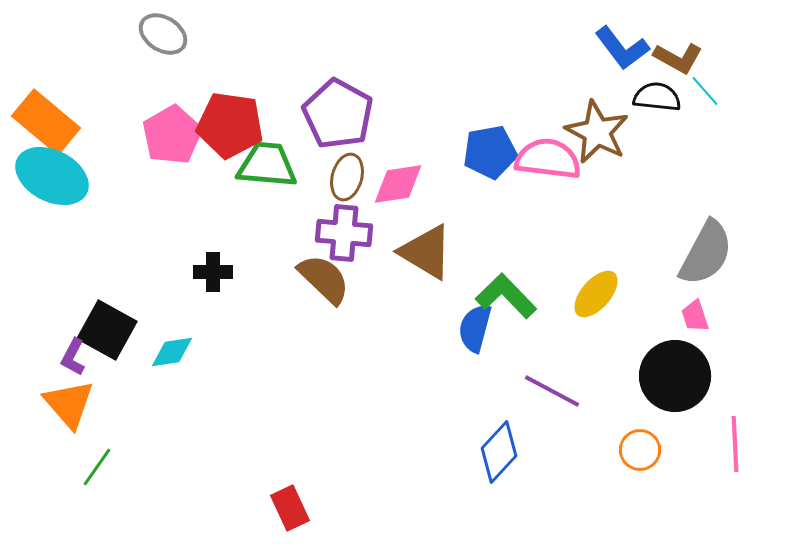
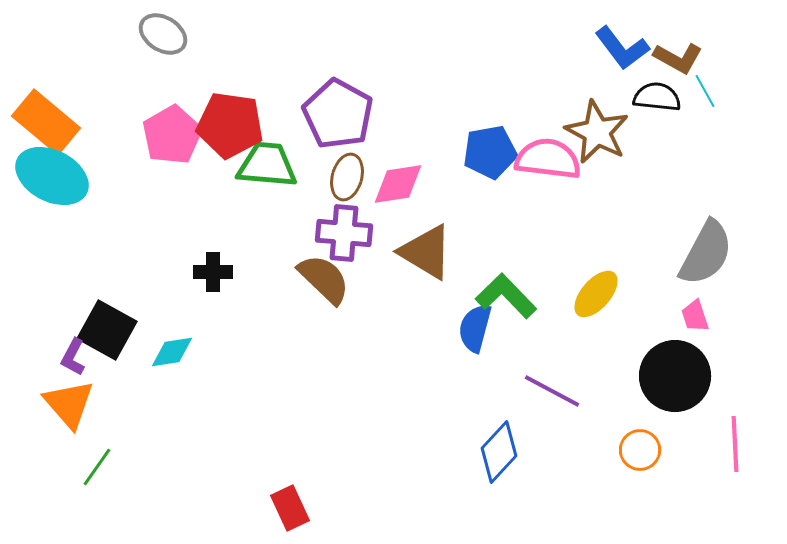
cyan line: rotated 12 degrees clockwise
